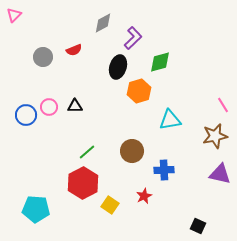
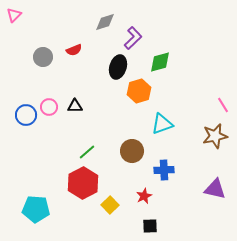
gray diamond: moved 2 px right, 1 px up; rotated 10 degrees clockwise
cyan triangle: moved 8 px left, 4 px down; rotated 10 degrees counterclockwise
purple triangle: moved 5 px left, 15 px down
yellow square: rotated 12 degrees clockwise
black square: moved 48 px left; rotated 28 degrees counterclockwise
